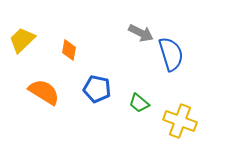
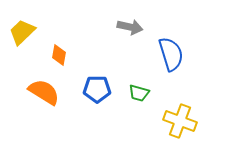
gray arrow: moved 11 px left, 6 px up; rotated 15 degrees counterclockwise
yellow trapezoid: moved 8 px up
orange diamond: moved 10 px left, 5 px down
blue pentagon: rotated 12 degrees counterclockwise
green trapezoid: moved 10 px up; rotated 25 degrees counterclockwise
